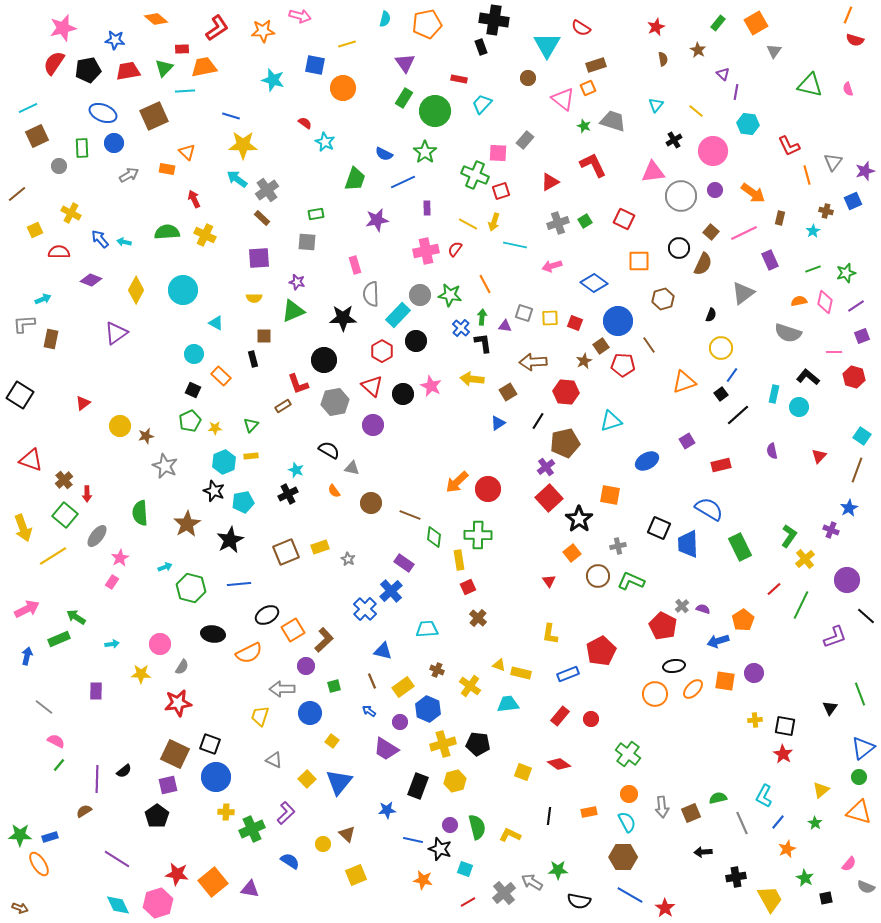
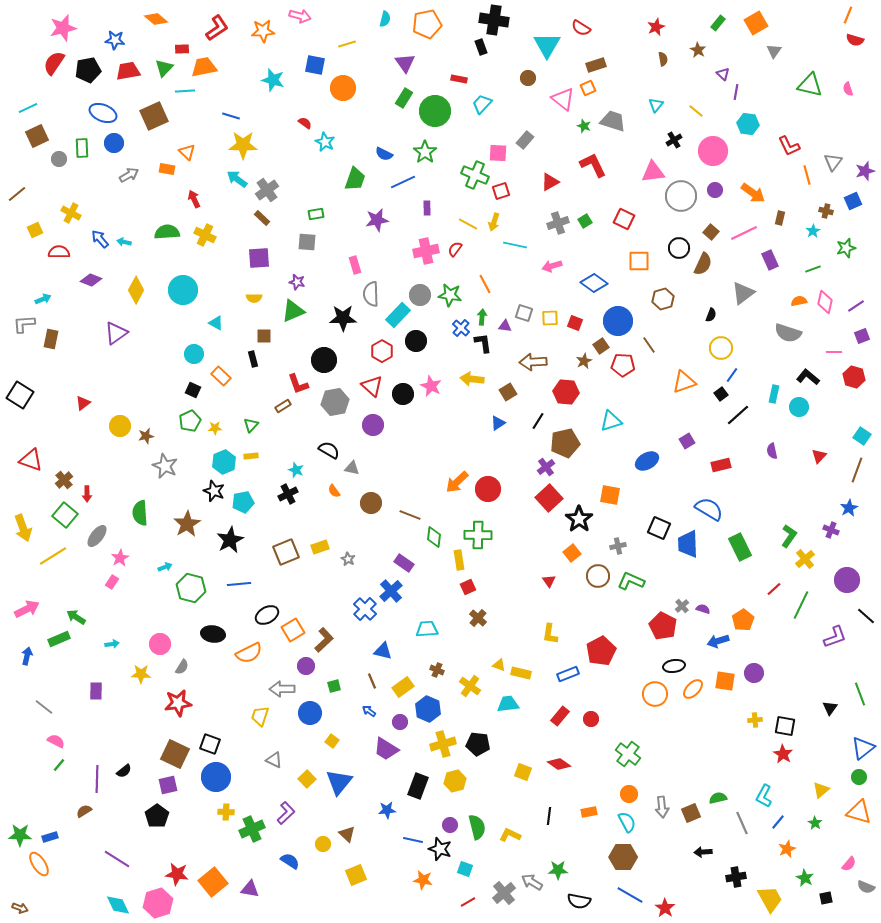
gray circle at (59, 166): moved 7 px up
green star at (846, 273): moved 25 px up
